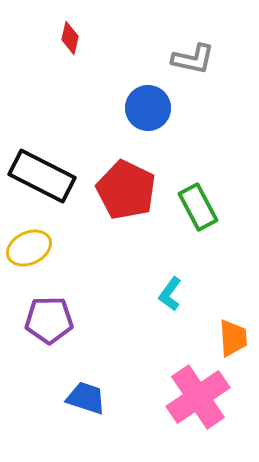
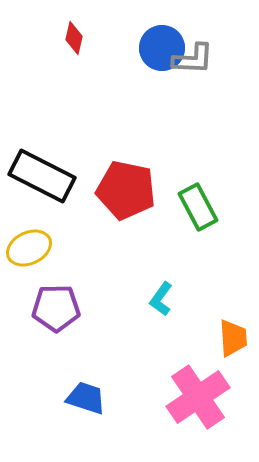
red diamond: moved 4 px right
gray L-shape: rotated 9 degrees counterclockwise
blue circle: moved 14 px right, 60 px up
red pentagon: rotated 14 degrees counterclockwise
cyan L-shape: moved 9 px left, 5 px down
purple pentagon: moved 7 px right, 12 px up
